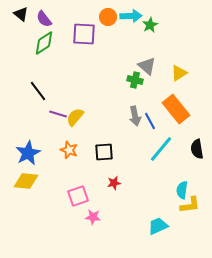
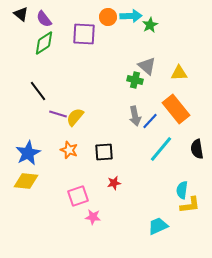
yellow triangle: rotated 30 degrees clockwise
blue line: rotated 72 degrees clockwise
